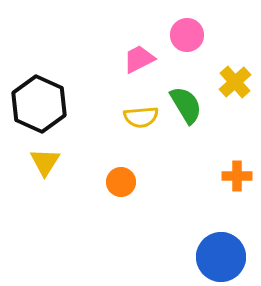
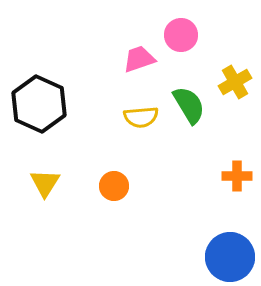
pink circle: moved 6 px left
pink trapezoid: rotated 8 degrees clockwise
yellow cross: rotated 12 degrees clockwise
green semicircle: moved 3 px right
yellow triangle: moved 21 px down
orange circle: moved 7 px left, 4 px down
blue circle: moved 9 px right
